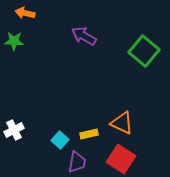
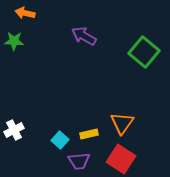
green square: moved 1 px down
orange triangle: rotated 40 degrees clockwise
purple trapezoid: moved 2 px right, 1 px up; rotated 75 degrees clockwise
